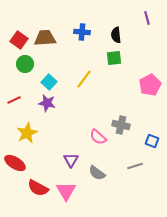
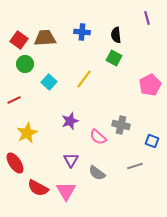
green square: rotated 35 degrees clockwise
purple star: moved 23 px right, 18 px down; rotated 30 degrees counterclockwise
red ellipse: rotated 25 degrees clockwise
